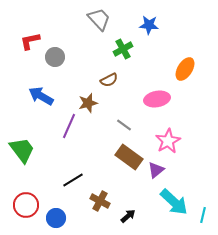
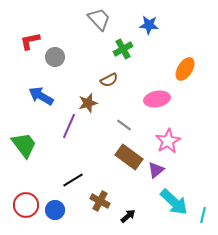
green trapezoid: moved 2 px right, 5 px up
blue circle: moved 1 px left, 8 px up
